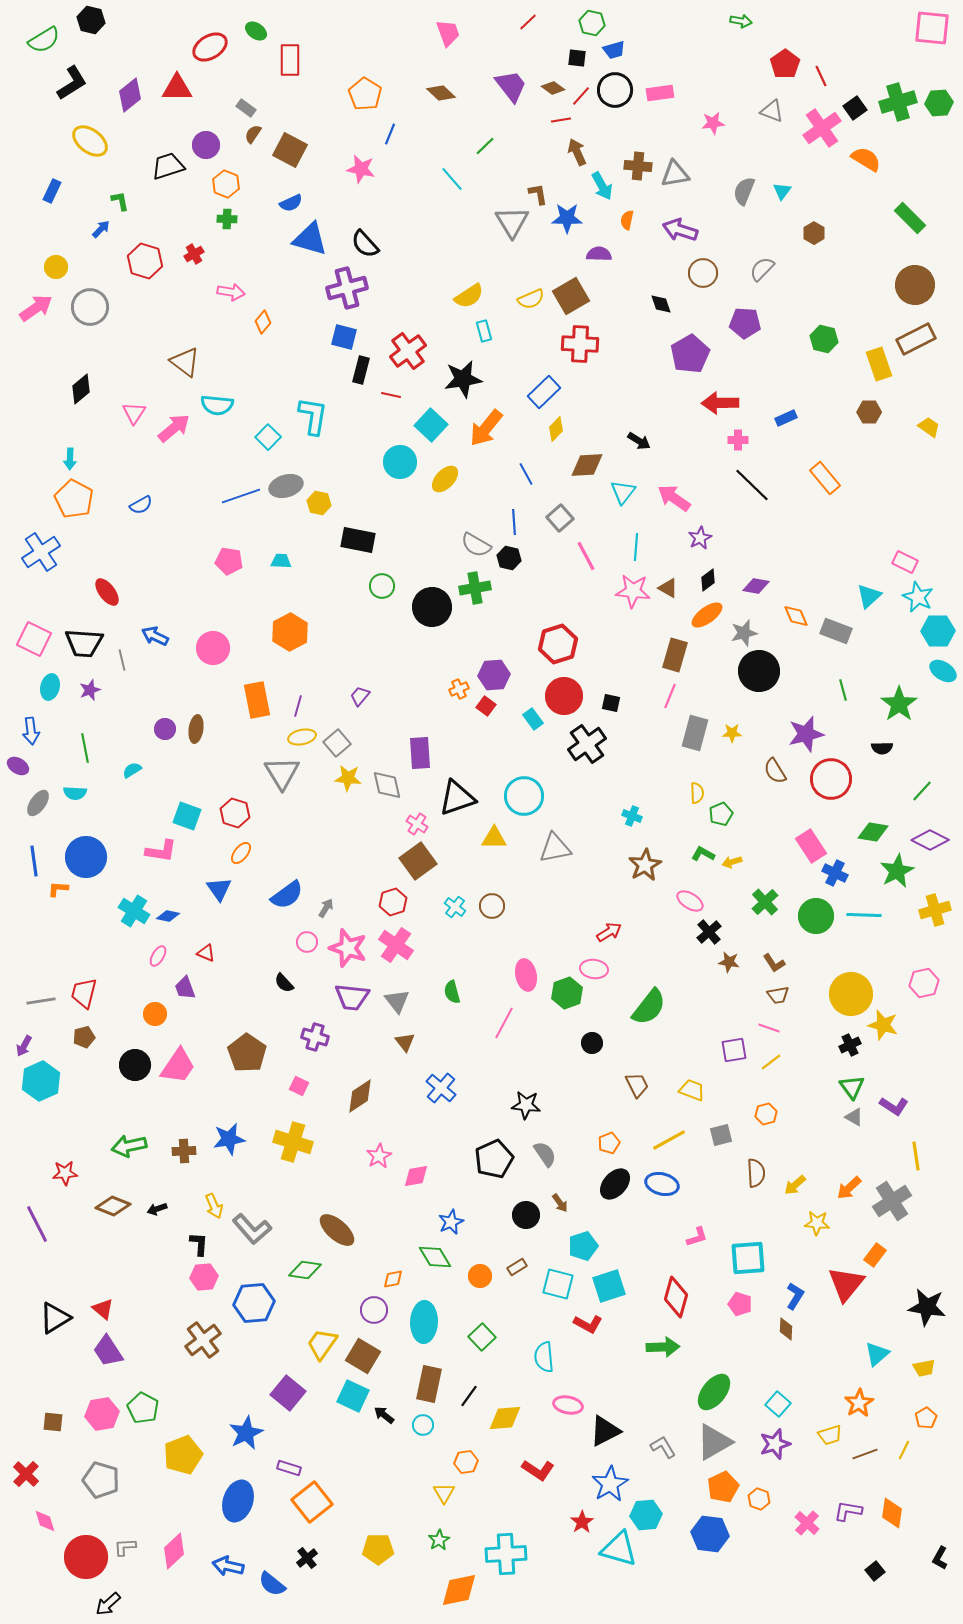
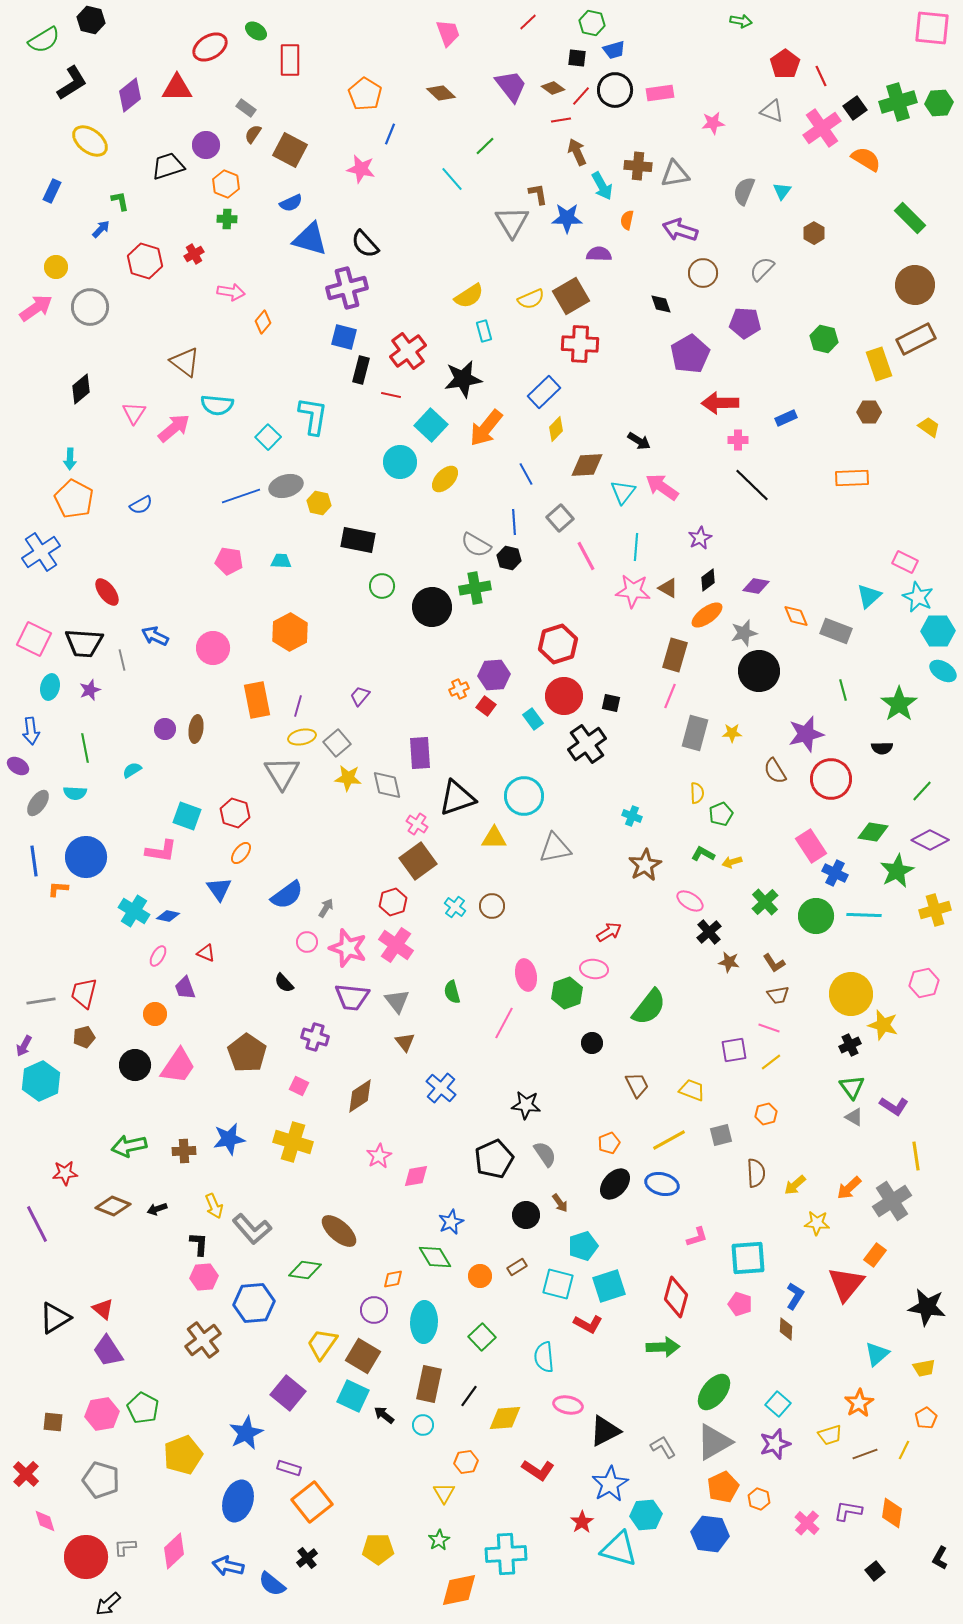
orange rectangle at (825, 478): moved 27 px right; rotated 52 degrees counterclockwise
pink arrow at (674, 498): moved 12 px left, 11 px up
brown ellipse at (337, 1230): moved 2 px right, 1 px down
